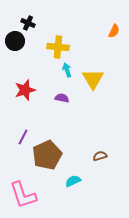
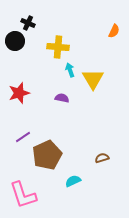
cyan arrow: moved 3 px right
red star: moved 6 px left, 3 px down
purple line: rotated 28 degrees clockwise
brown semicircle: moved 2 px right, 2 px down
